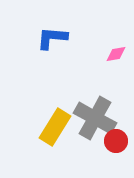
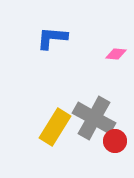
pink diamond: rotated 15 degrees clockwise
gray cross: moved 1 px left
red circle: moved 1 px left
